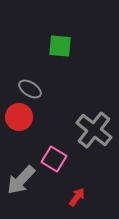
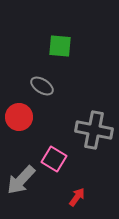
gray ellipse: moved 12 px right, 3 px up
gray cross: rotated 27 degrees counterclockwise
